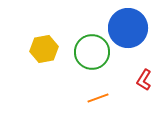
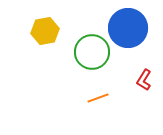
yellow hexagon: moved 1 px right, 18 px up
